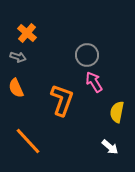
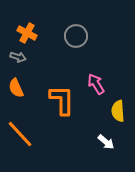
orange cross: rotated 12 degrees counterclockwise
gray circle: moved 11 px left, 19 px up
pink arrow: moved 2 px right, 2 px down
orange L-shape: rotated 20 degrees counterclockwise
yellow semicircle: moved 1 px right, 1 px up; rotated 15 degrees counterclockwise
orange line: moved 8 px left, 7 px up
white arrow: moved 4 px left, 5 px up
